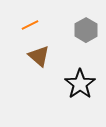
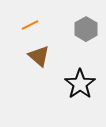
gray hexagon: moved 1 px up
